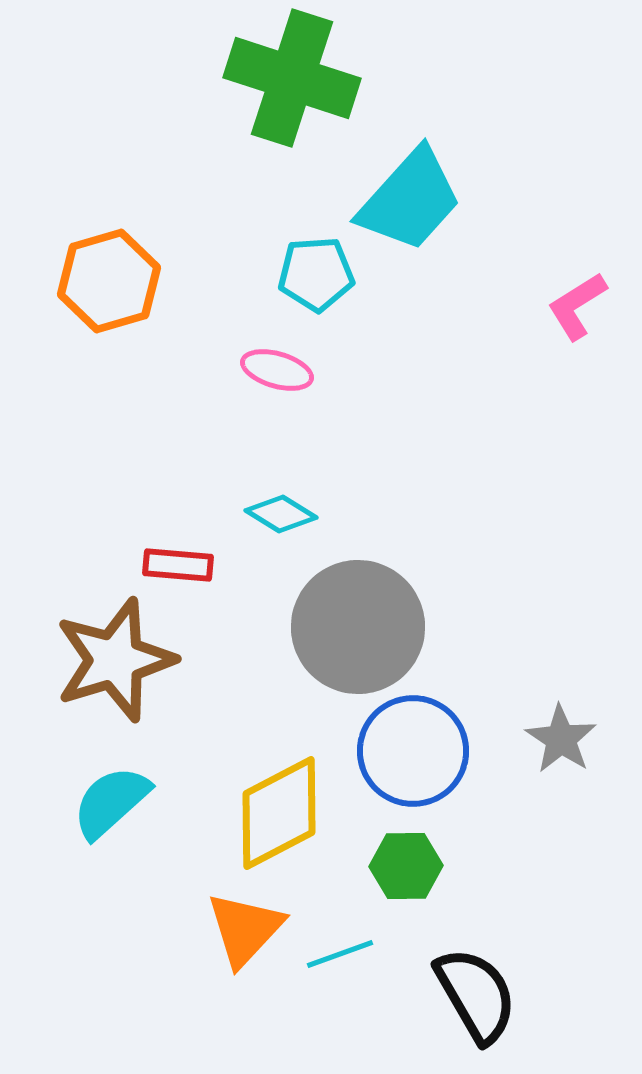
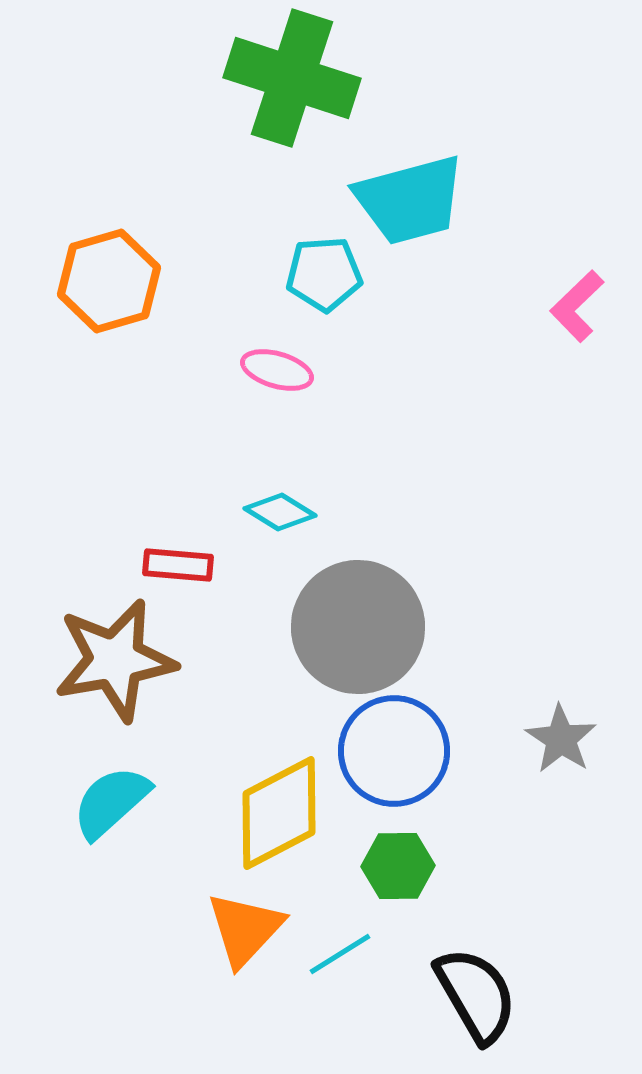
cyan trapezoid: rotated 33 degrees clockwise
cyan pentagon: moved 8 px right
pink L-shape: rotated 12 degrees counterclockwise
cyan diamond: moved 1 px left, 2 px up
brown star: rotated 7 degrees clockwise
blue circle: moved 19 px left
green hexagon: moved 8 px left
cyan line: rotated 12 degrees counterclockwise
